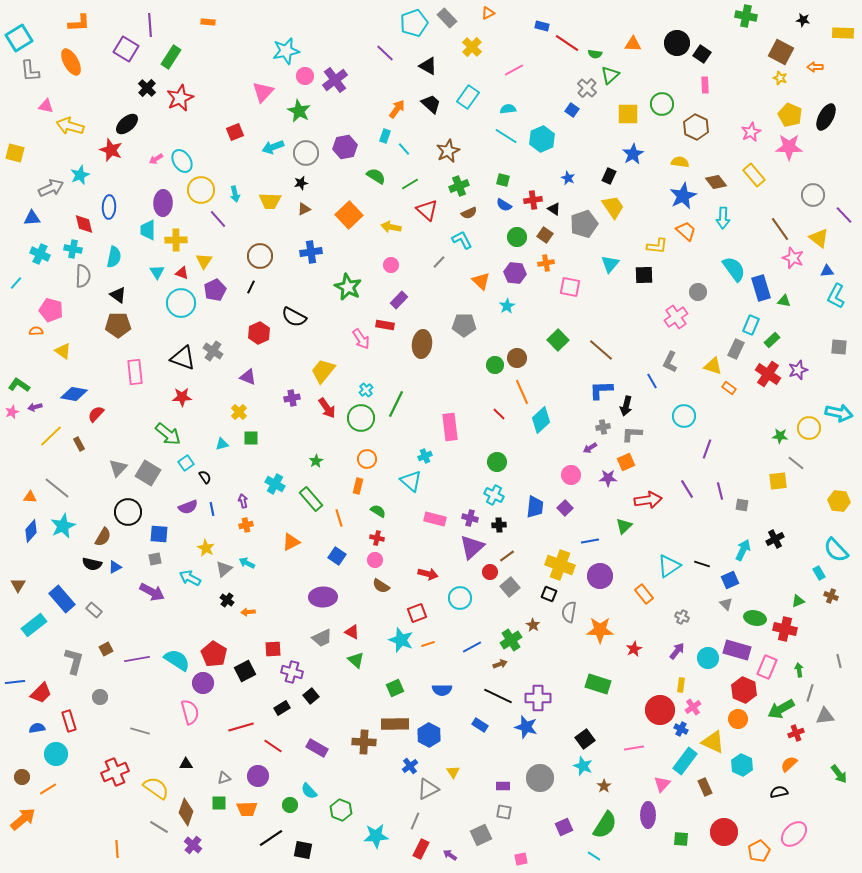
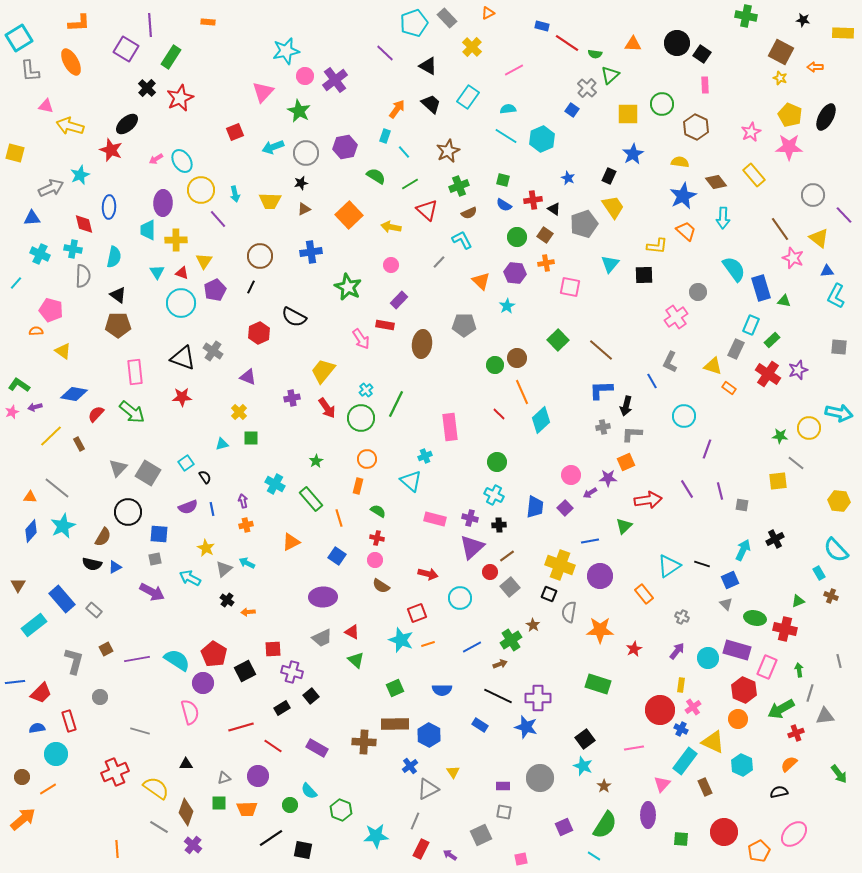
cyan line at (404, 149): moved 3 px down
green arrow at (168, 434): moved 36 px left, 22 px up
purple arrow at (590, 448): moved 45 px down
